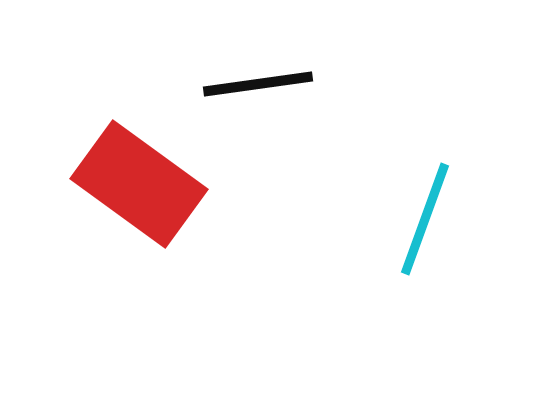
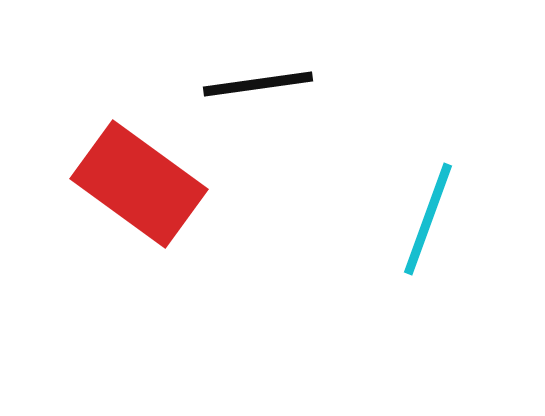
cyan line: moved 3 px right
